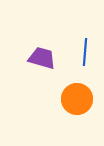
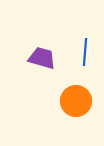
orange circle: moved 1 px left, 2 px down
